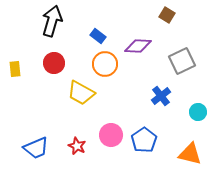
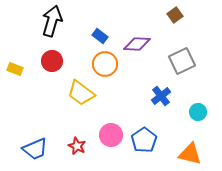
brown square: moved 8 px right; rotated 21 degrees clockwise
blue rectangle: moved 2 px right
purple diamond: moved 1 px left, 2 px up
red circle: moved 2 px left, 2 px up
yellow rectangle: rotated 63 degrees counterclockwise
yellow trapezoid: rotated 8 degrees clockwise
blue trapezoid: moved 1 px left, 1 px down
